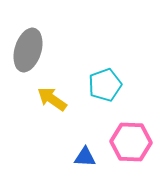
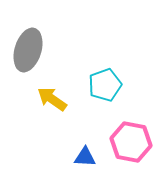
pink hexagon: rotated 9 degrees clockwise
